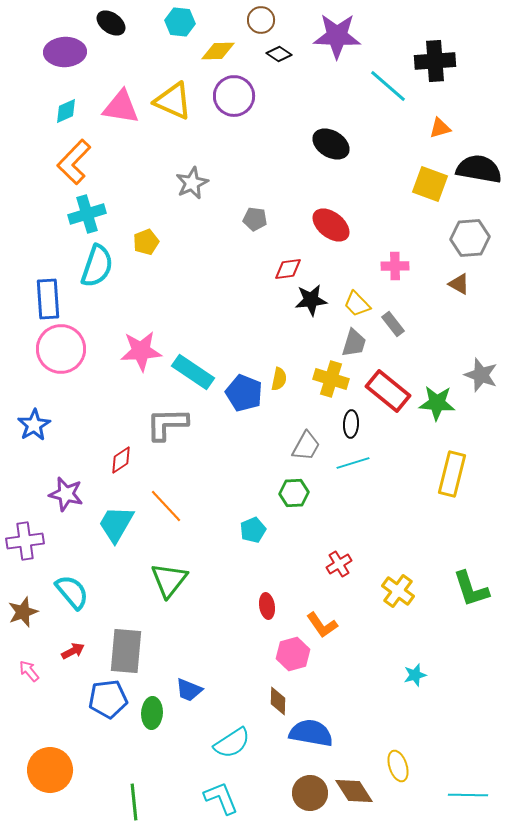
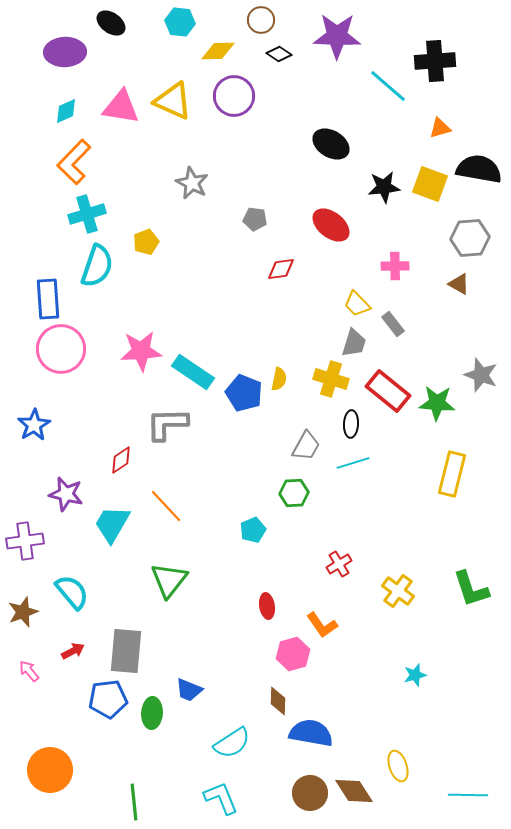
gray star at (192, 183): rotated 20 degrees counterclockwise
red diamond at (288, 269): moved 7 px left
black star at (311, 300): moved 73 px right, 113 px up
cyan trapezoid at (116, 524): moved 4 px left
